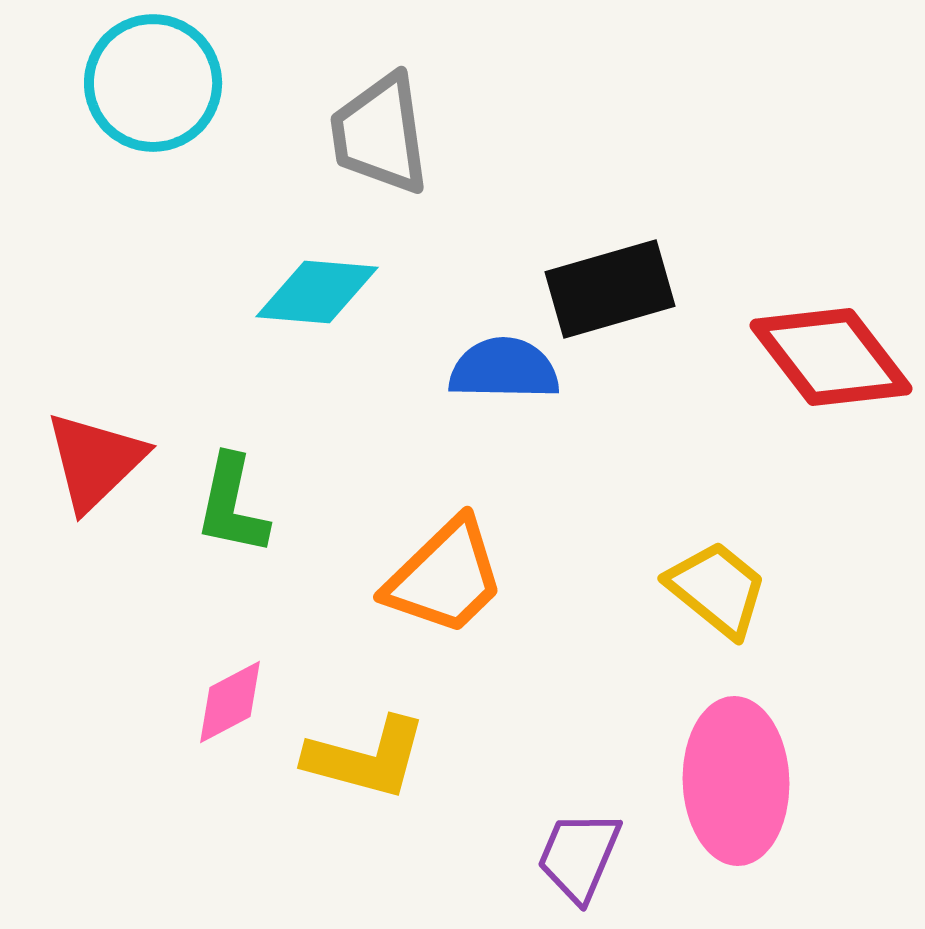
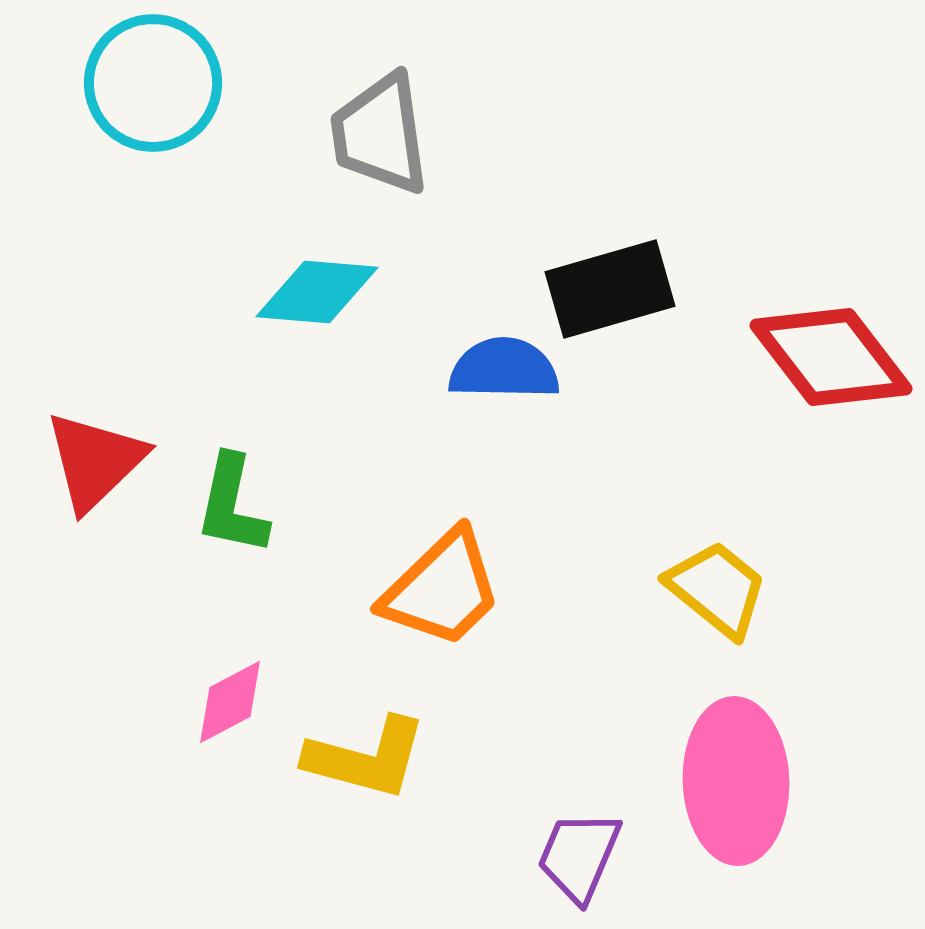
orange trapezoid: moved 3 px left, 12 px down
